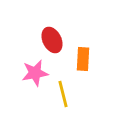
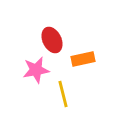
orange rectangle: rotated 75 degrees clockwise
pink star: moved 1 px right, 3 px up
